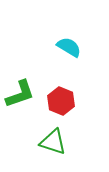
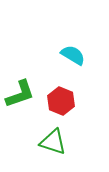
cyan semicircle: moved 4 px right, 8 px down
